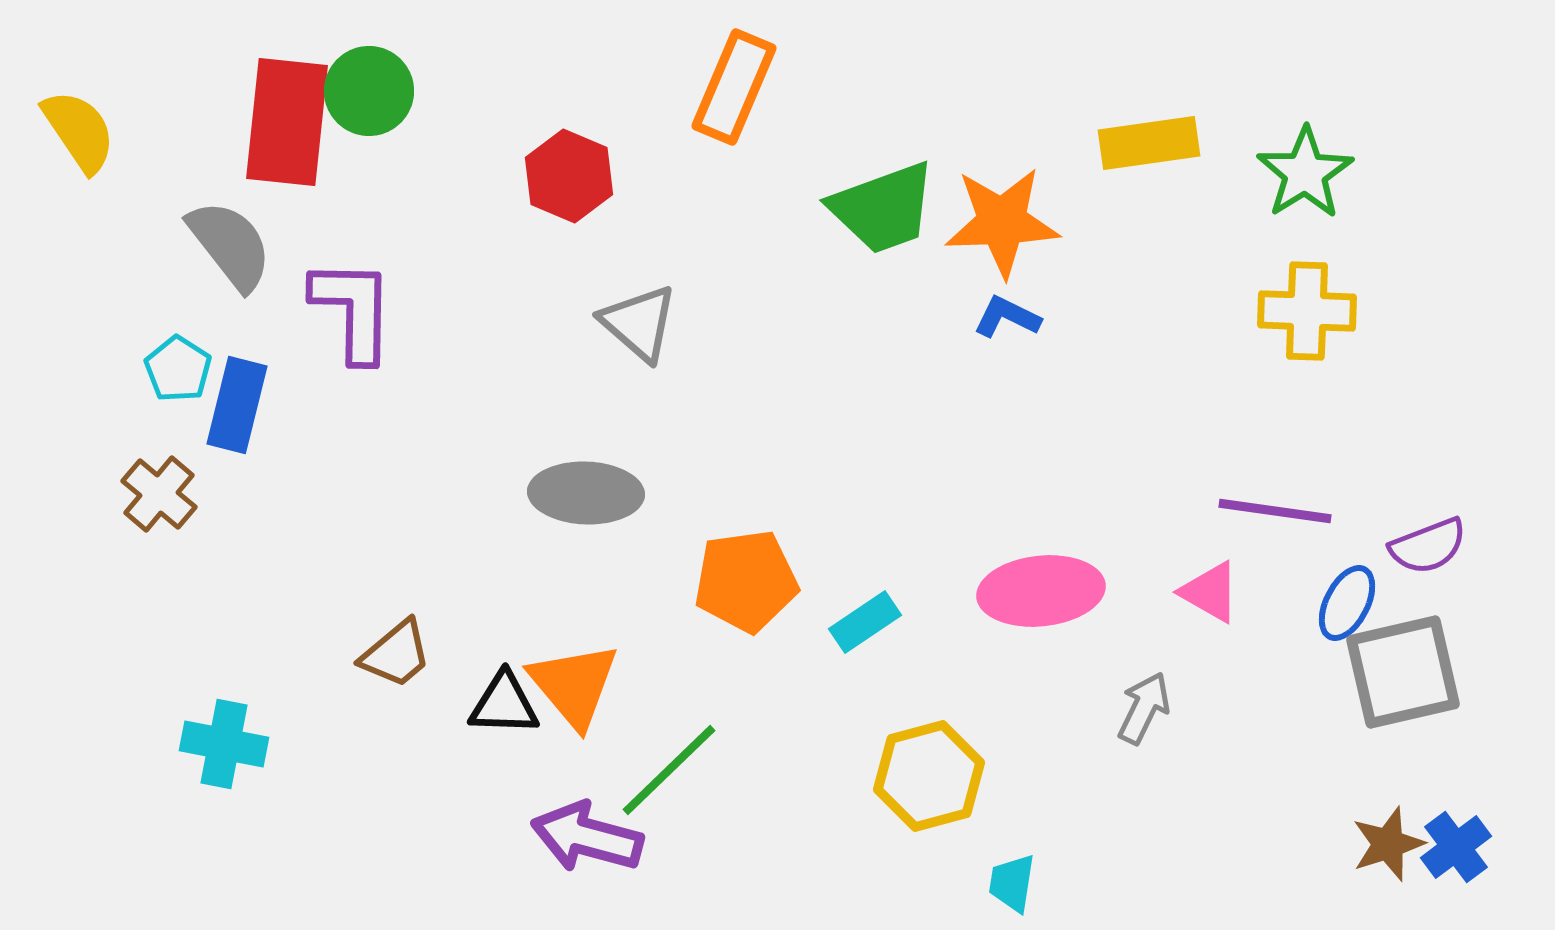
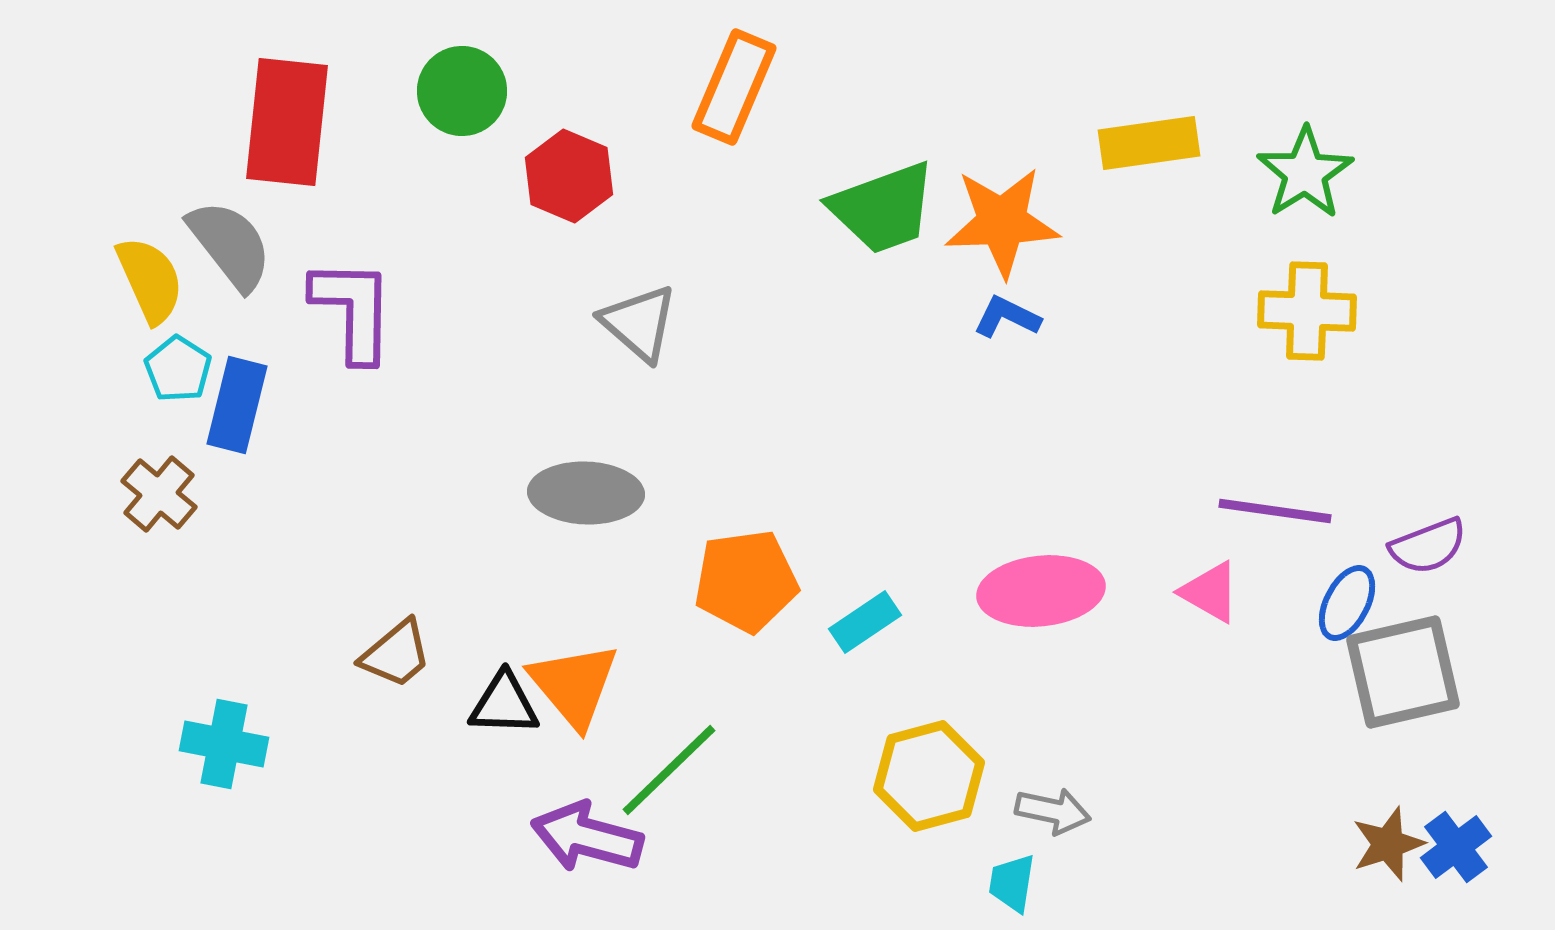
green circle: moved 93 px right
yellow semicircle: moved 71 px right, 149 px down; rotated 10 degrees clockwise
gray arrow: moved 91 px left, 103 px down; rotated 76 degrees clockwise
